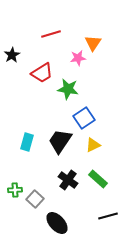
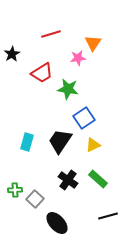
black star: moved 1 px up
